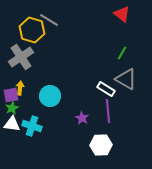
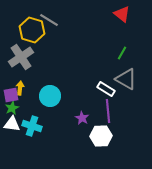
white hexagon: moved 9 px up
